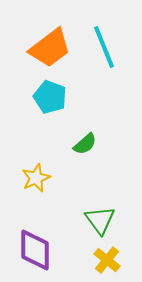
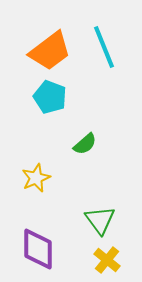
orange trapezoid: moved 3 px down
purple diamond: moved 3 px right, 1 px up
